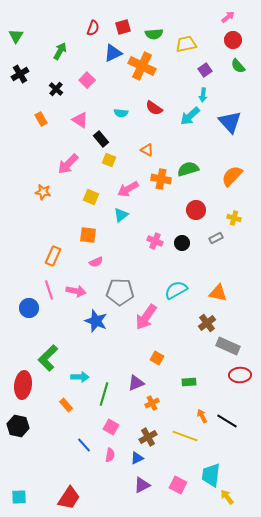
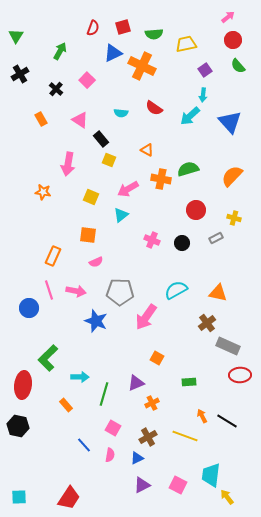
pink arrow at (68, 164): rotated 35 degrees counterclockwise
pink cross at (155, 241): moved 3 px left, 1 px up
pink square at (111, 427): moved 2 px right, 1 px down
